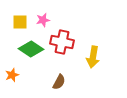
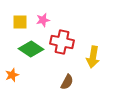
brown semicircle: moved 8 px right
